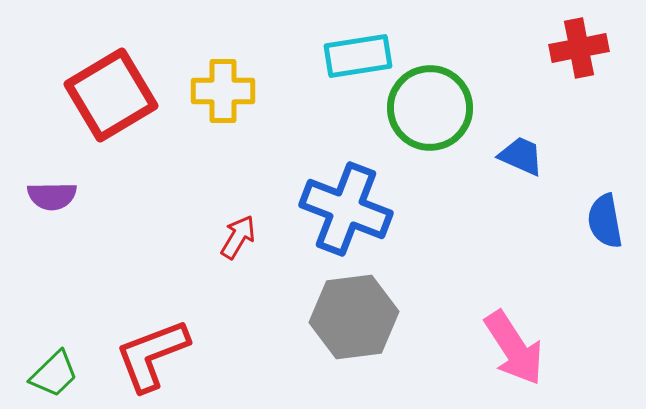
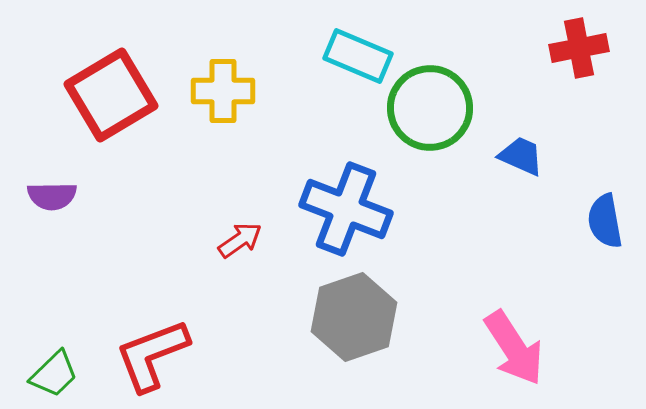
cyan rectangle: rotated 32 degrees clockwise
red arrow: moved 2 px right, 3 px down; rotated 24 degrees clockwise
gray hexagon: rotated 12 degrees counterclockwise
